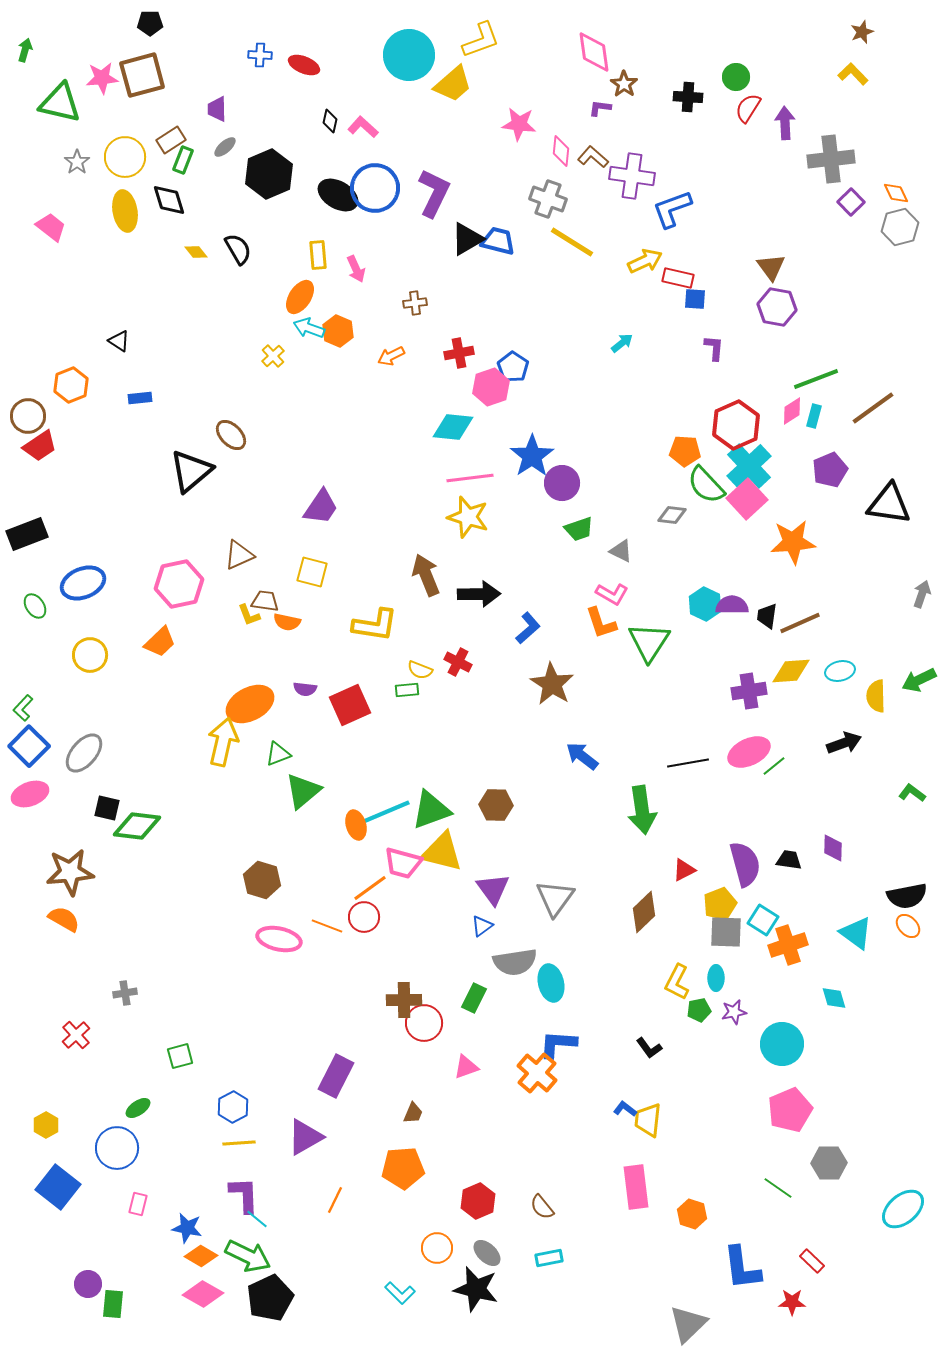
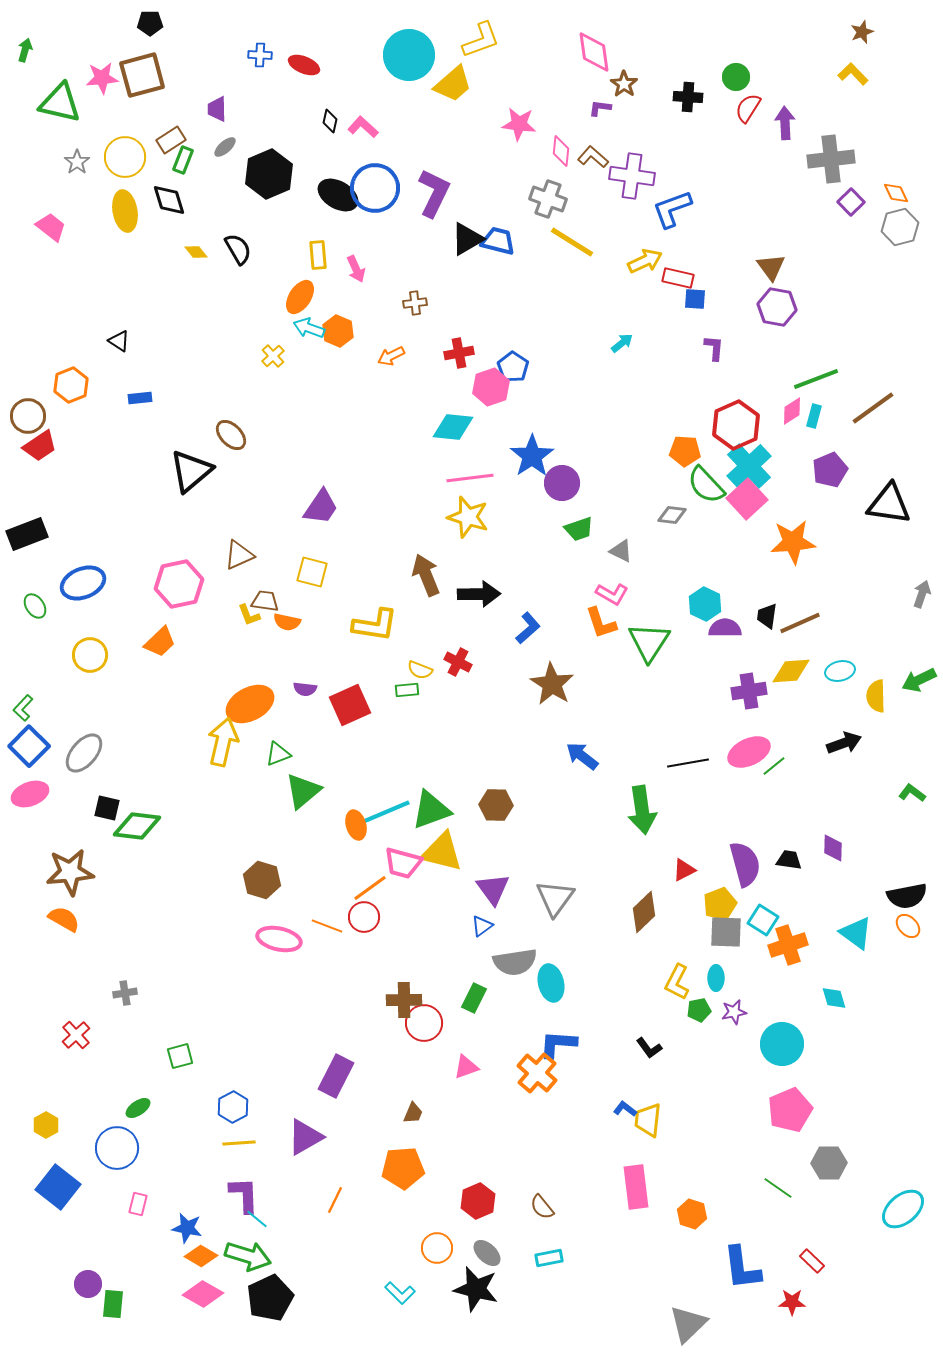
purple semicircle at (732, 605): moved 7 px left, 23 px down
green arrow at (248, 1256): rotated 9 degrees counterclockwise
